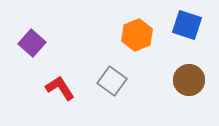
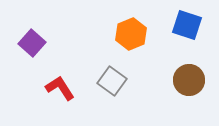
orange hexagon: moved 6 px left, 1 px up
